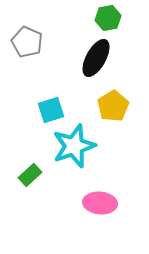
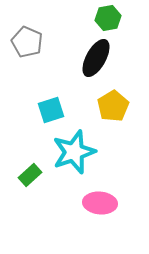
cyan star: moved 6 px down
